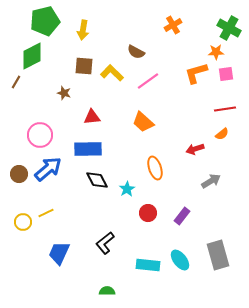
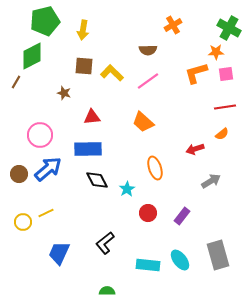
brown semicircle: moved 12 px right, 2 px up; rotated 30 degrees counterclockwise
red line: moved 2 px up
